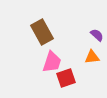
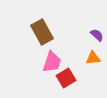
orange triangle: moved 1 px right, 1 px down
red square: rotated 12 degrees counterclockwise
